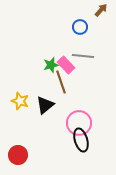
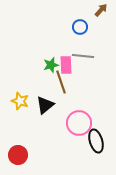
pink rectangle: rotated 42 degrees clockwise
black ellipse: moved 15 px right, 1 px down
